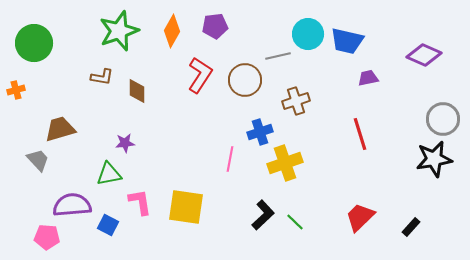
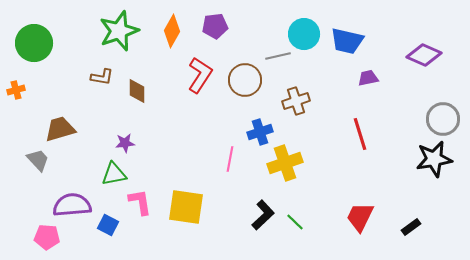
cyan circle: moved 4 px left
green triangle: moved 5 px right
red trapezoid: rotated 20 degrees counterclockwise
black rectangle: rotated 12 degrees clockwise
